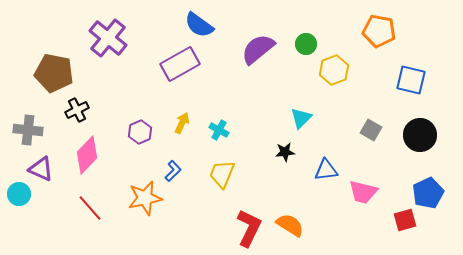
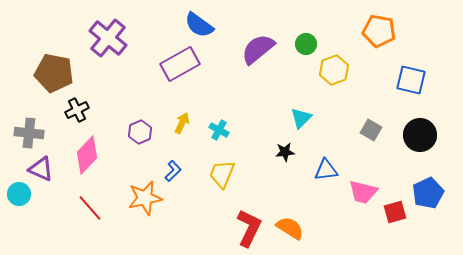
gray cross: moved 1 px right, 3 px down
red square: moved 10 px left, 8 px up
orange semicircle: moved 3 px down
